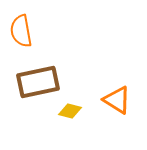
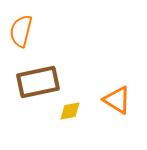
orange semicircle: rotated 24 degrees clockwise
yellow diamond: rotated 25 degrees counterclockwise
